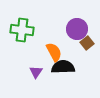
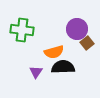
orange semicircle: rotated 102 degrees clockwise
